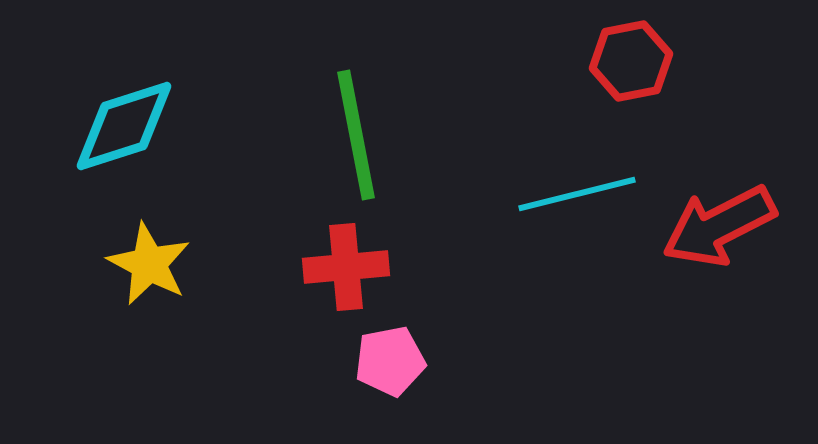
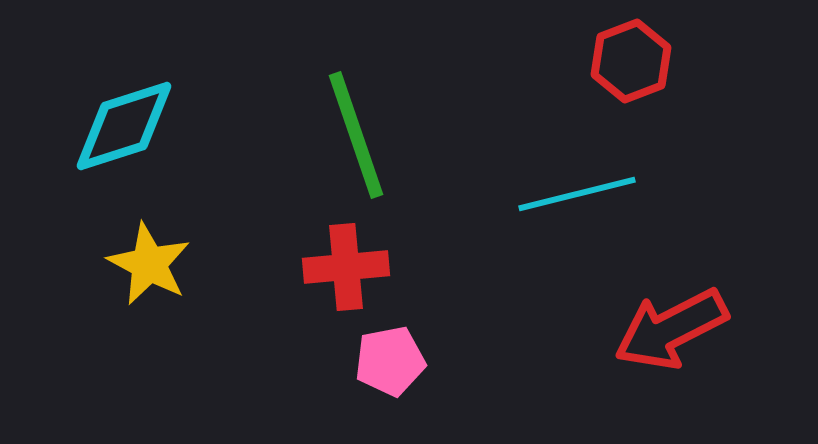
red hexagon: rotated 10 degrees counterclockwise
green line: rotated 8 degrees counterclockwise
red arrow: moved 48 px left, 103 px down
